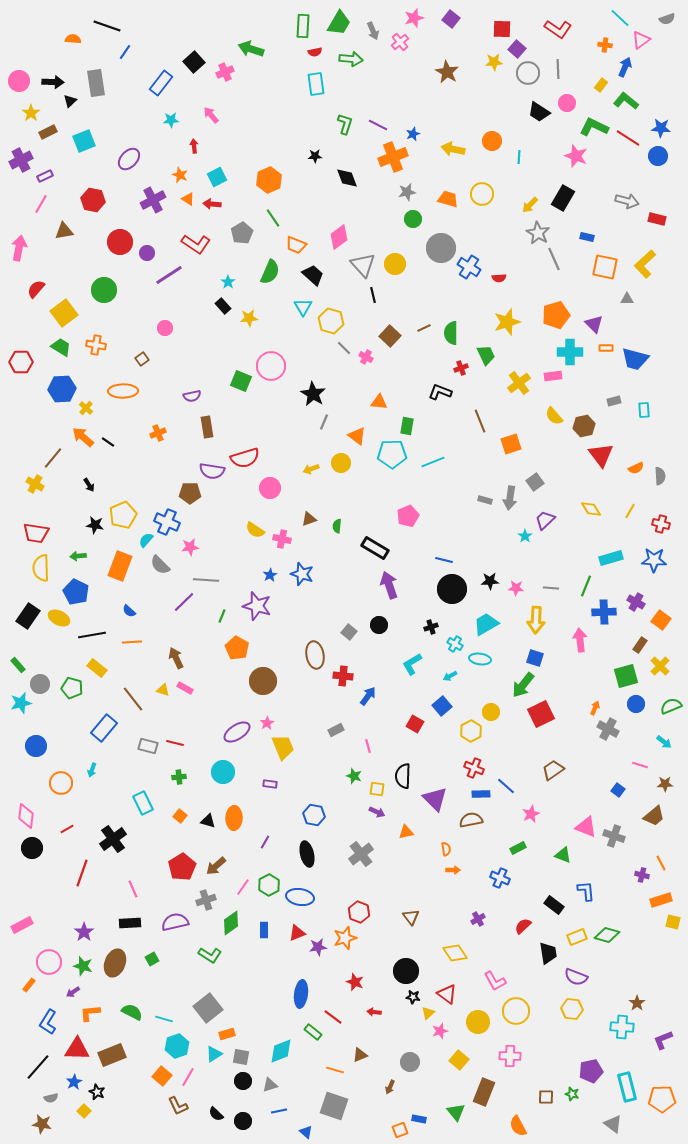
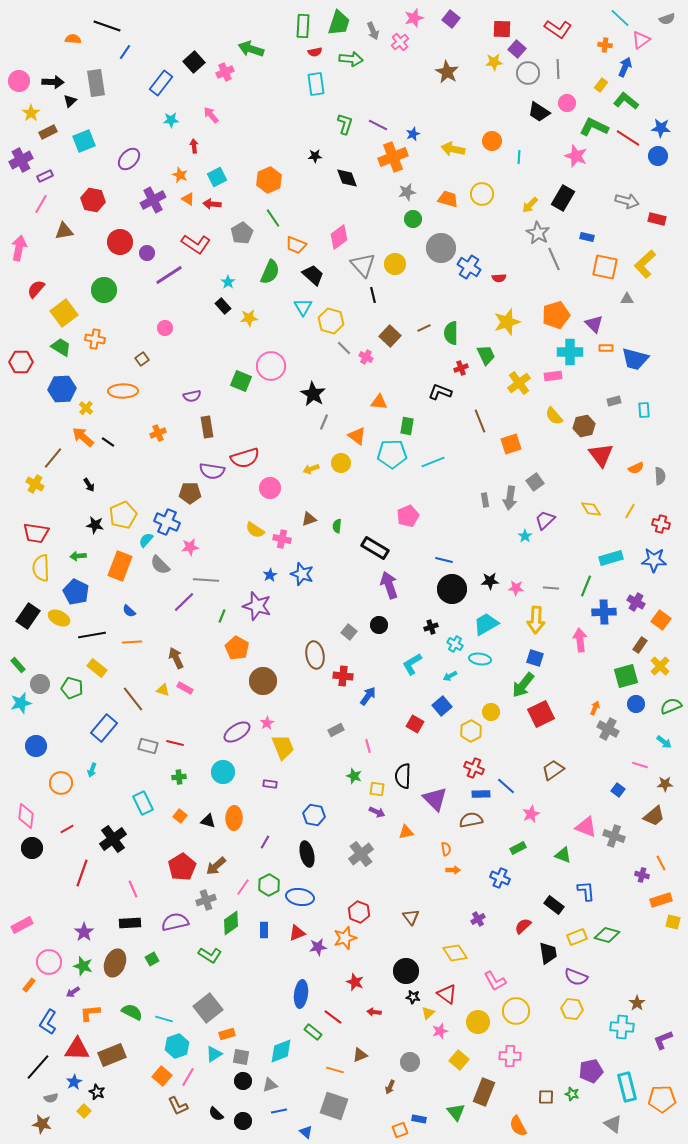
green trapezoid at (339, 23): rotated 12 degrees counterclockwise
orange cross at (96, 345): moved 1 px left, 6 px up
gray rectangle at (485, 500): rotated 64 degrees clockwise
